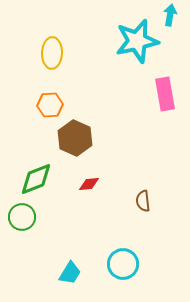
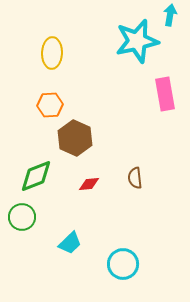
green diamond: moved 3 px up
brown semicircle: moved 8 px left, 23 px up
cyan trapezoid: moved 30 px up; rotated 15 degrees clockwise
